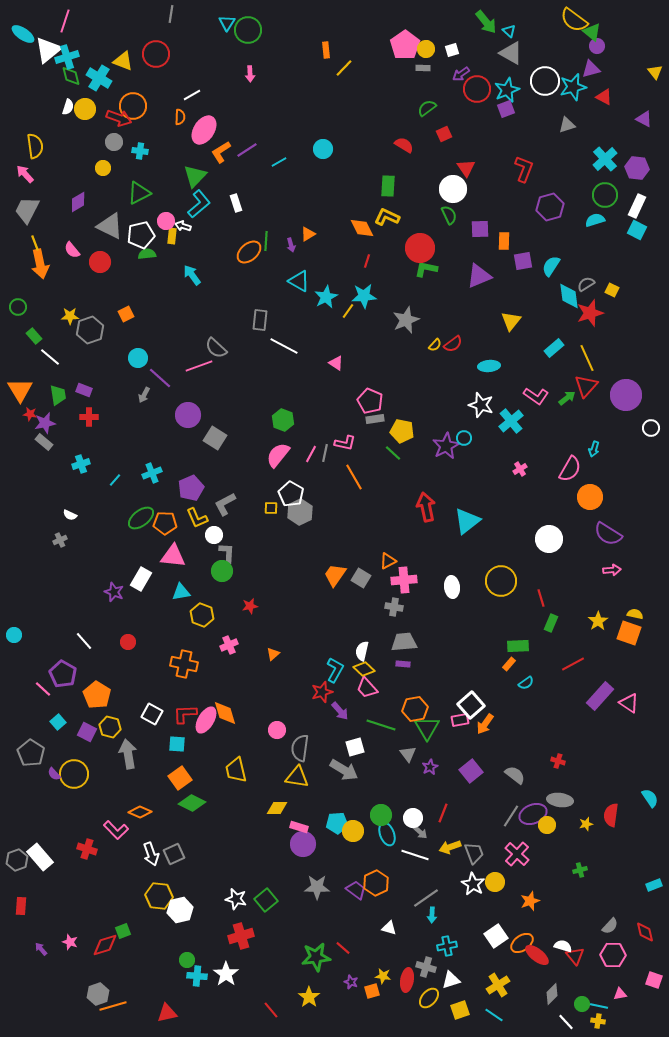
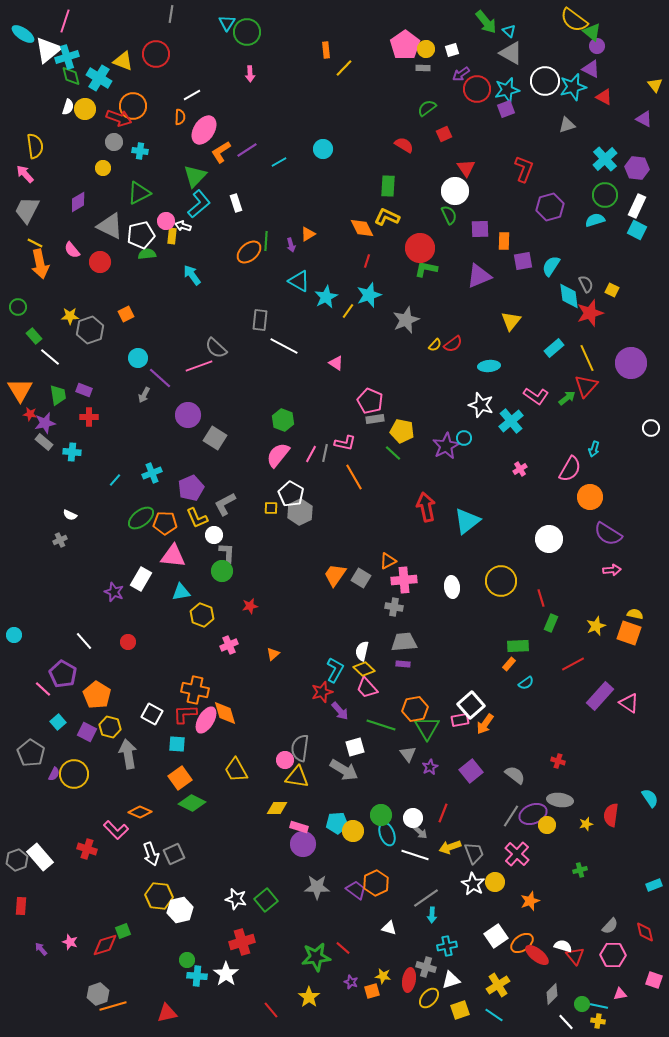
green circle at (248, 30): moved 1 px left, 2 px down
purple triangle at (591, 69): rotated 42 degrees clockwise
yellow triangle at (655, 72): moved 13 px down
cyan star at (507, 90): rotated 10 degrees clockwise
white circle at (453, 189): moved 2 px right, 2 px down
yellow line at (35, 243): rotated 42 degrees counterclockwise
gray semicircle at (586, 284): rotated 96 degrees clockwise
cyan star at (364, 296): moved 5 px right, 1 px up; rotated 15 degrees counterclockwise
purple circle at (626, 395): moved 5 px right, 32 px up
cyan cross at (81, 464): moved 9 px left, 12 px up; rotated 24 degrees clockwise
yellow star at (598, 621): moved 2 px left, 5 px down; rotated 12 degrees clockwise
orange cross at (184, 664): moved 11 px right, 26 px down
pink circle at (277, 730): moved 8 px right, 30 px down
yellow trapezoid at (236, 770): rotated 16 degrees counterclockwise
purple semicircle at (54, 774): rotated 112 degrees counterclockwise
red cross at (241, 936): moved 1 px right, 6 px down
red ellipse at (407, 980): moved 2 px right
